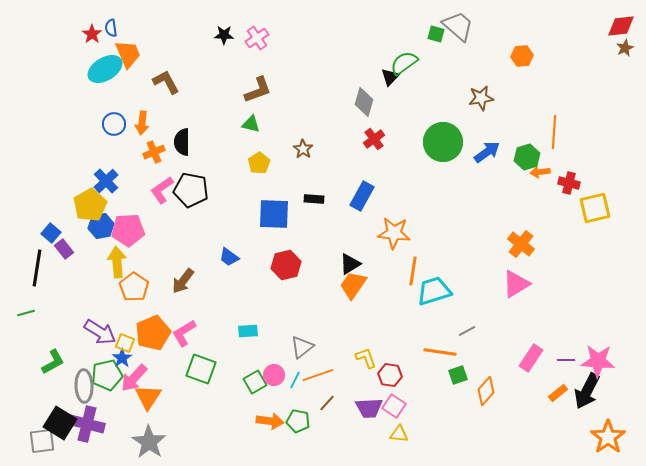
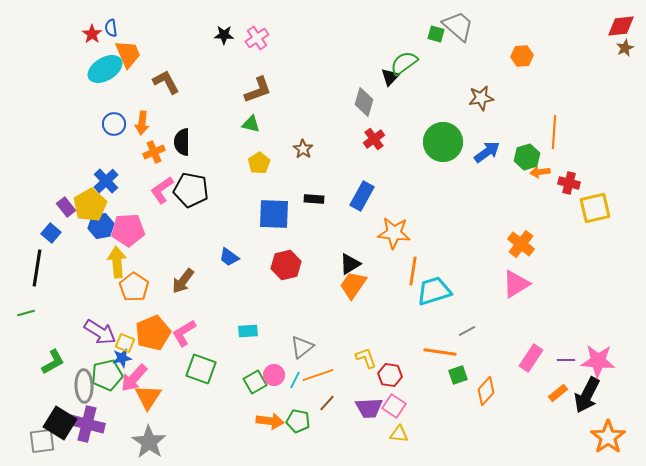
purple rectangle at (64, 249): moved 2 px right, 42 px up
blue star at (122, 358): rotated 24 degrees clockwise
black arrow at (587, 391): moved 4 px down
